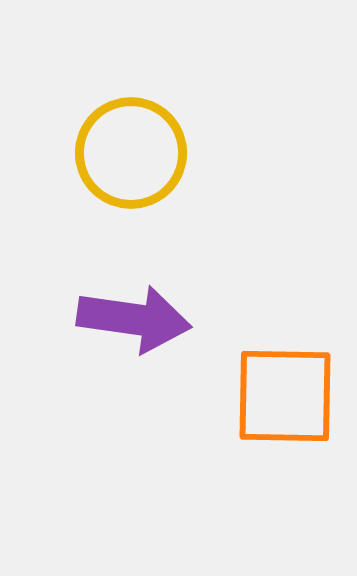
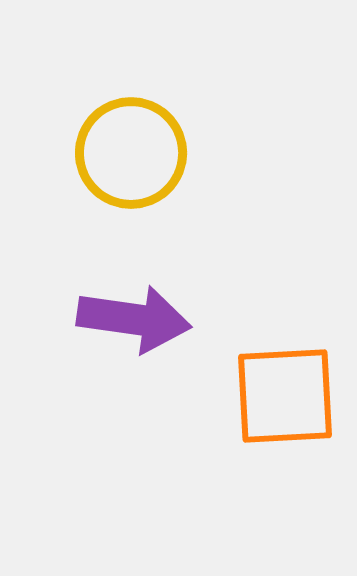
orange square: rotated 4 degrees counterclockwise
